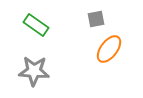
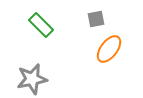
green rectangle: moved 5 px right; rotated 10 degrees clockwise
gray star: moved 2 px left, 8 px down; rotated 16 degrees counterclockwise
